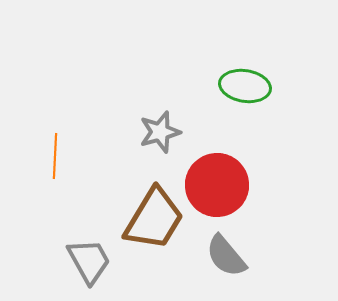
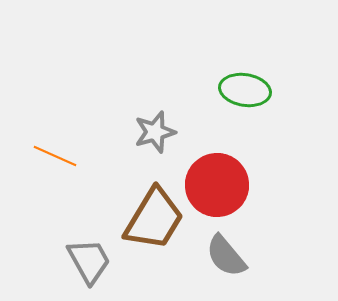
green ellipse: moved 4 px down
gray star: moved 5 px left
orange line: rotated 69 degrees counterclockwise
